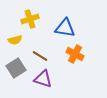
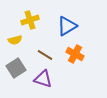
yellow cross: moved 1 px down
blue triangle: moved 2 px right, 2 px up; rotated 40 degrees counterclockwise
brown line: moved 5 px right, 1 px up
